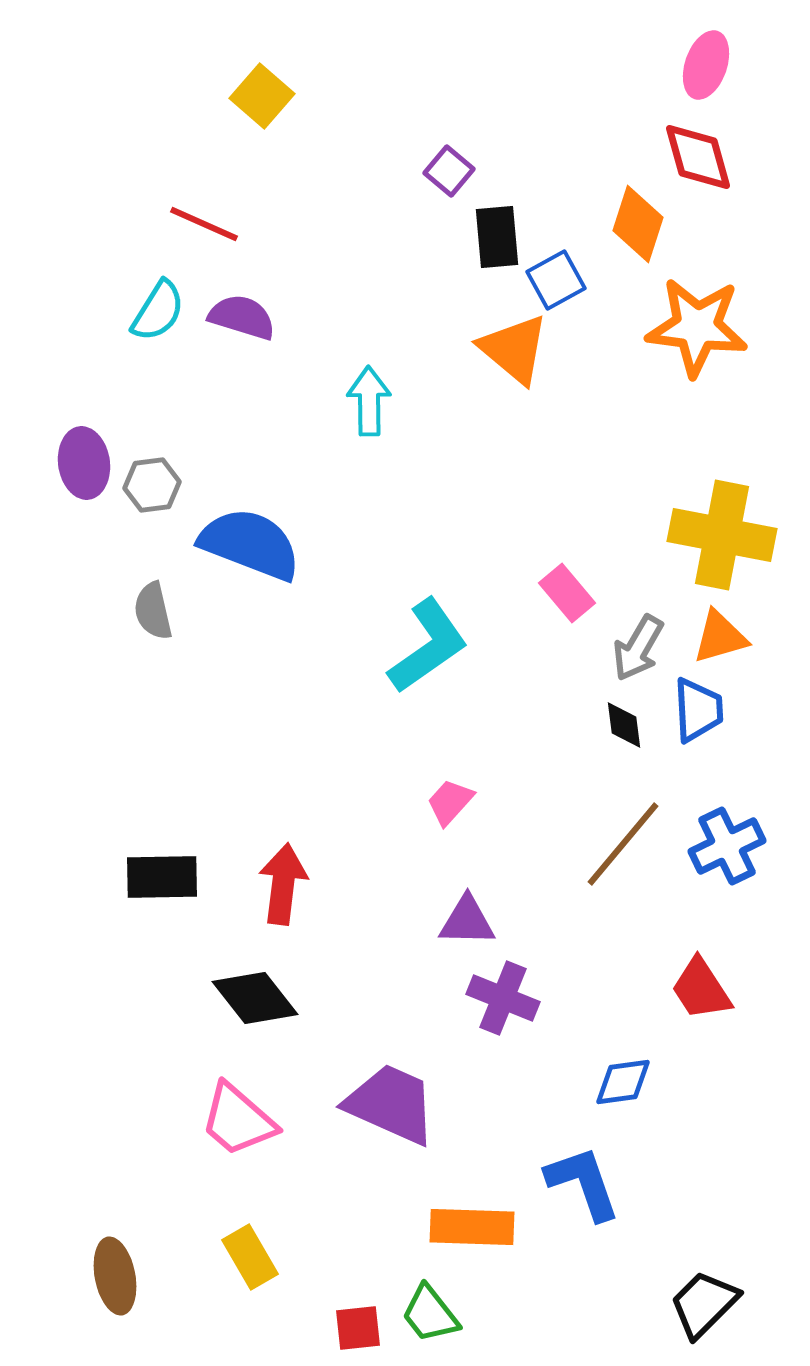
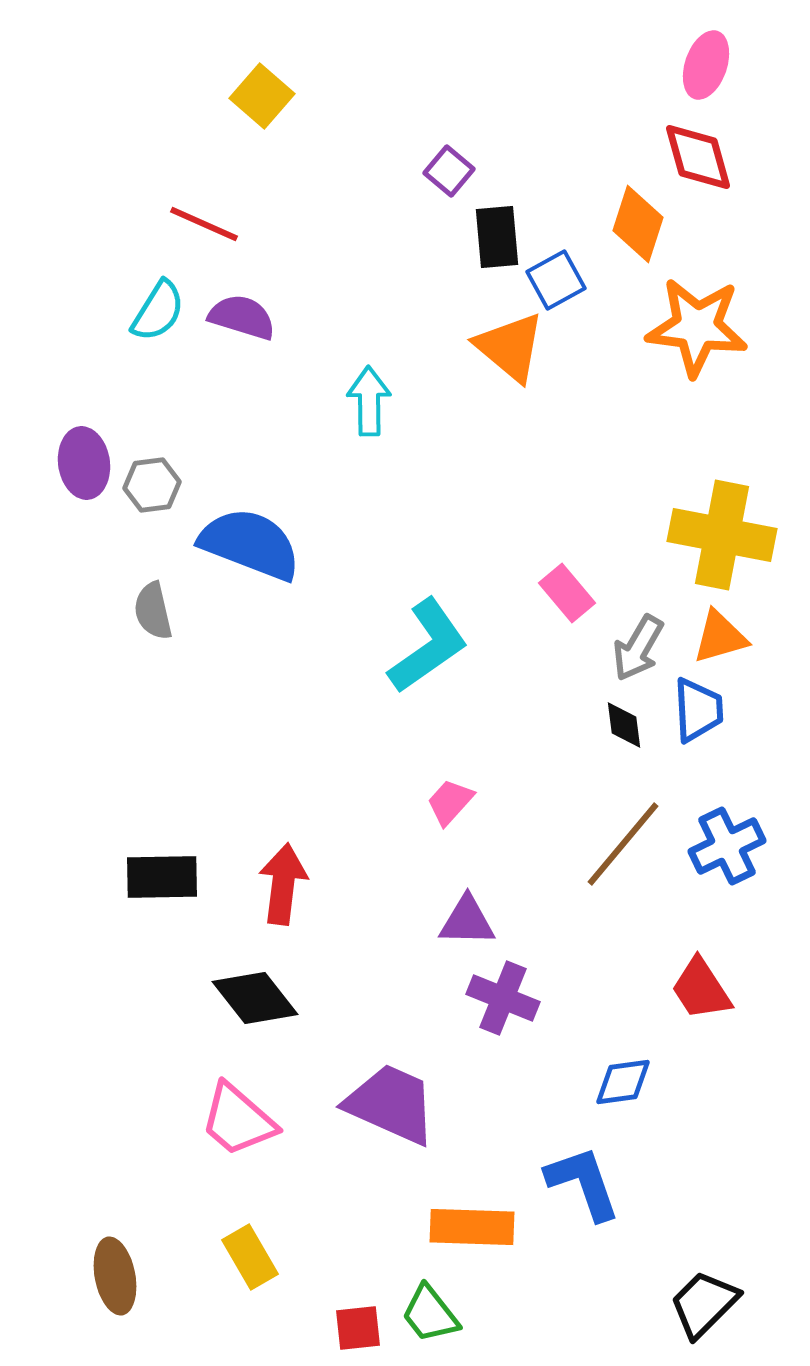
orange triangle at (514, 349): moved 4 px left, 2 px up
